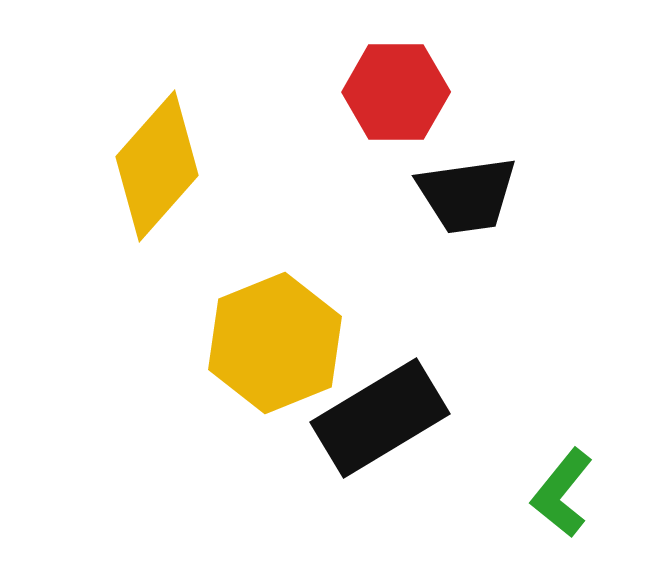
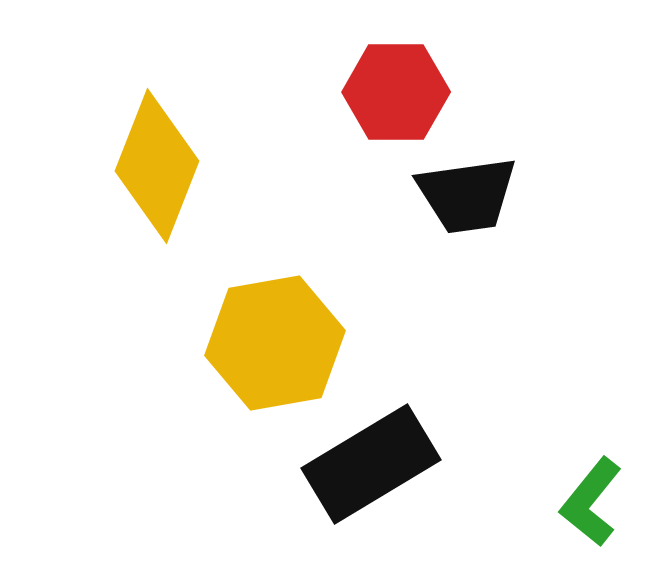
yellow diamond: rotated 20 degrees counterclockwise
yellow hexagon: rotated 12 degrees clockwise
black rectangle: moved 9 px left, 46 px down
green L-shape: moved 29 px right, 9 px down
